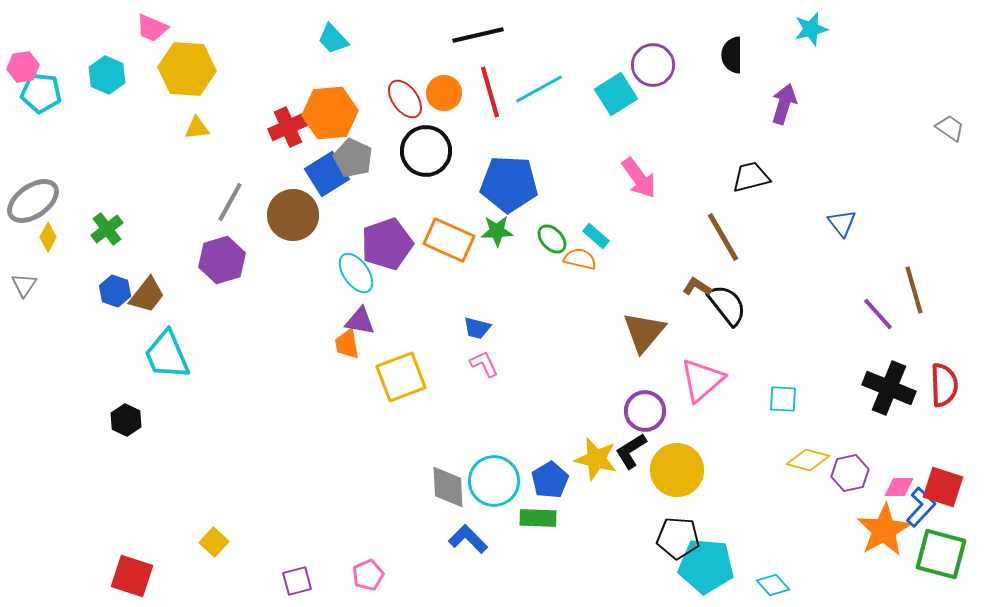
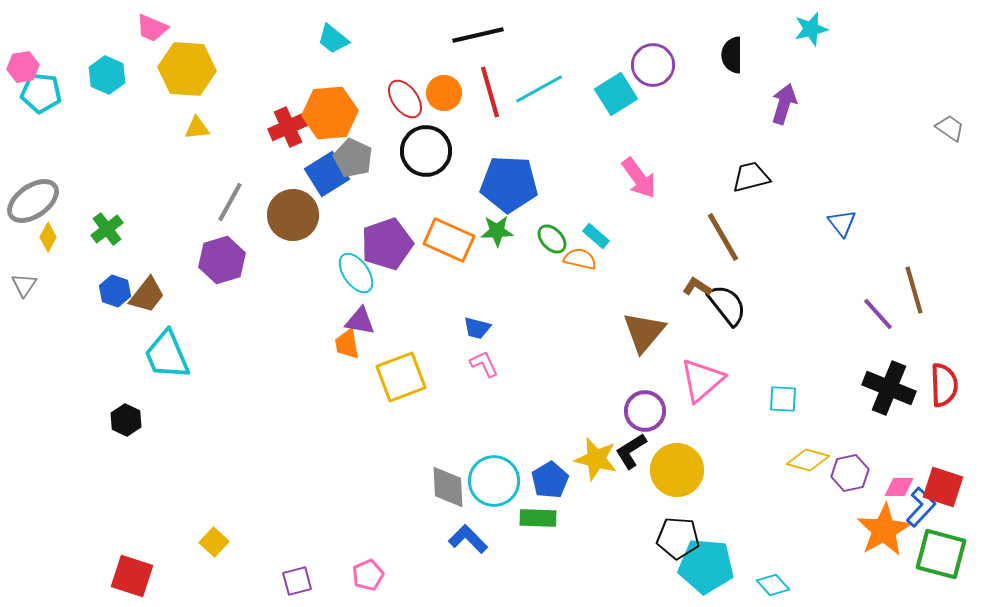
cyan trapezoid at (333, 39): rotated 8 degrees counterclockwise
